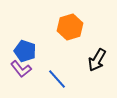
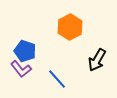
orange hexagon: rotated 10 degrees counterclockwise
